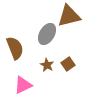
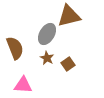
brown star: moved 7 px up
pink triangle: rotated 30 degrees clockwise
